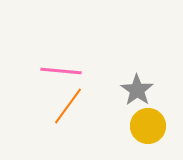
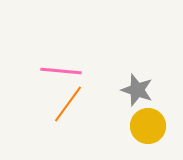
gray star: rotated 16 degrees counterclockwise
orange line: moved 2 px up
